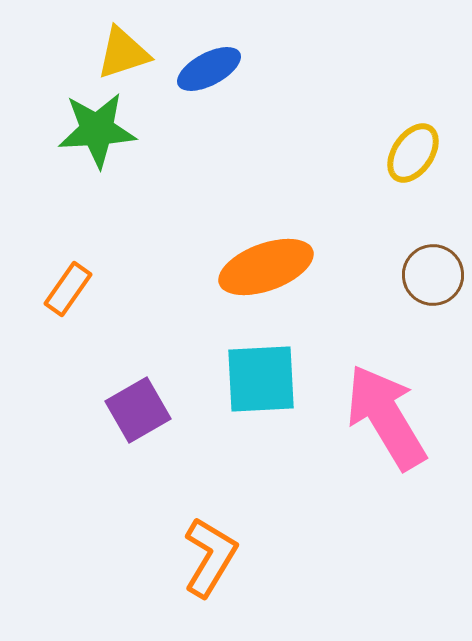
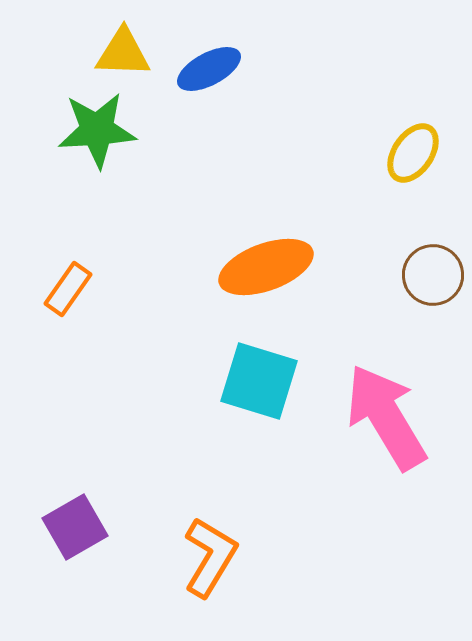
yellow triangle: rotated 20 degrees clockwise
cyan square: moved 2 px left, 2 px down; rotated 20 degrees clockwise
purple square: moved 63 px left, 117 px down
